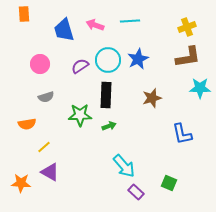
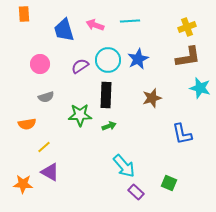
cyan star: rotated 15 degrees clockwise
orange star: moved 2 px right, 1 px down
